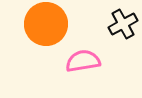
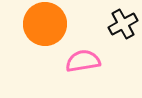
orange circle: moved 1 px left
